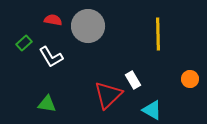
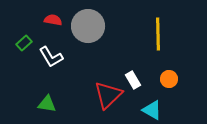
orange circle: moved 21 px left
